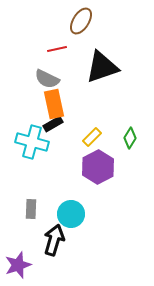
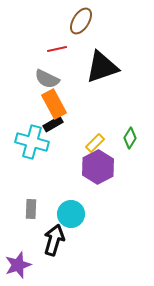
orange rectangle: rotated 16 degrees counterclockwise
yellow rectangle: moved 3 px right, 6 px down
